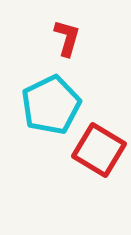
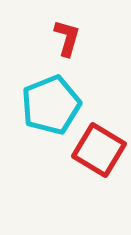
cyan pentagon: rotated 4 degrees clockwise
